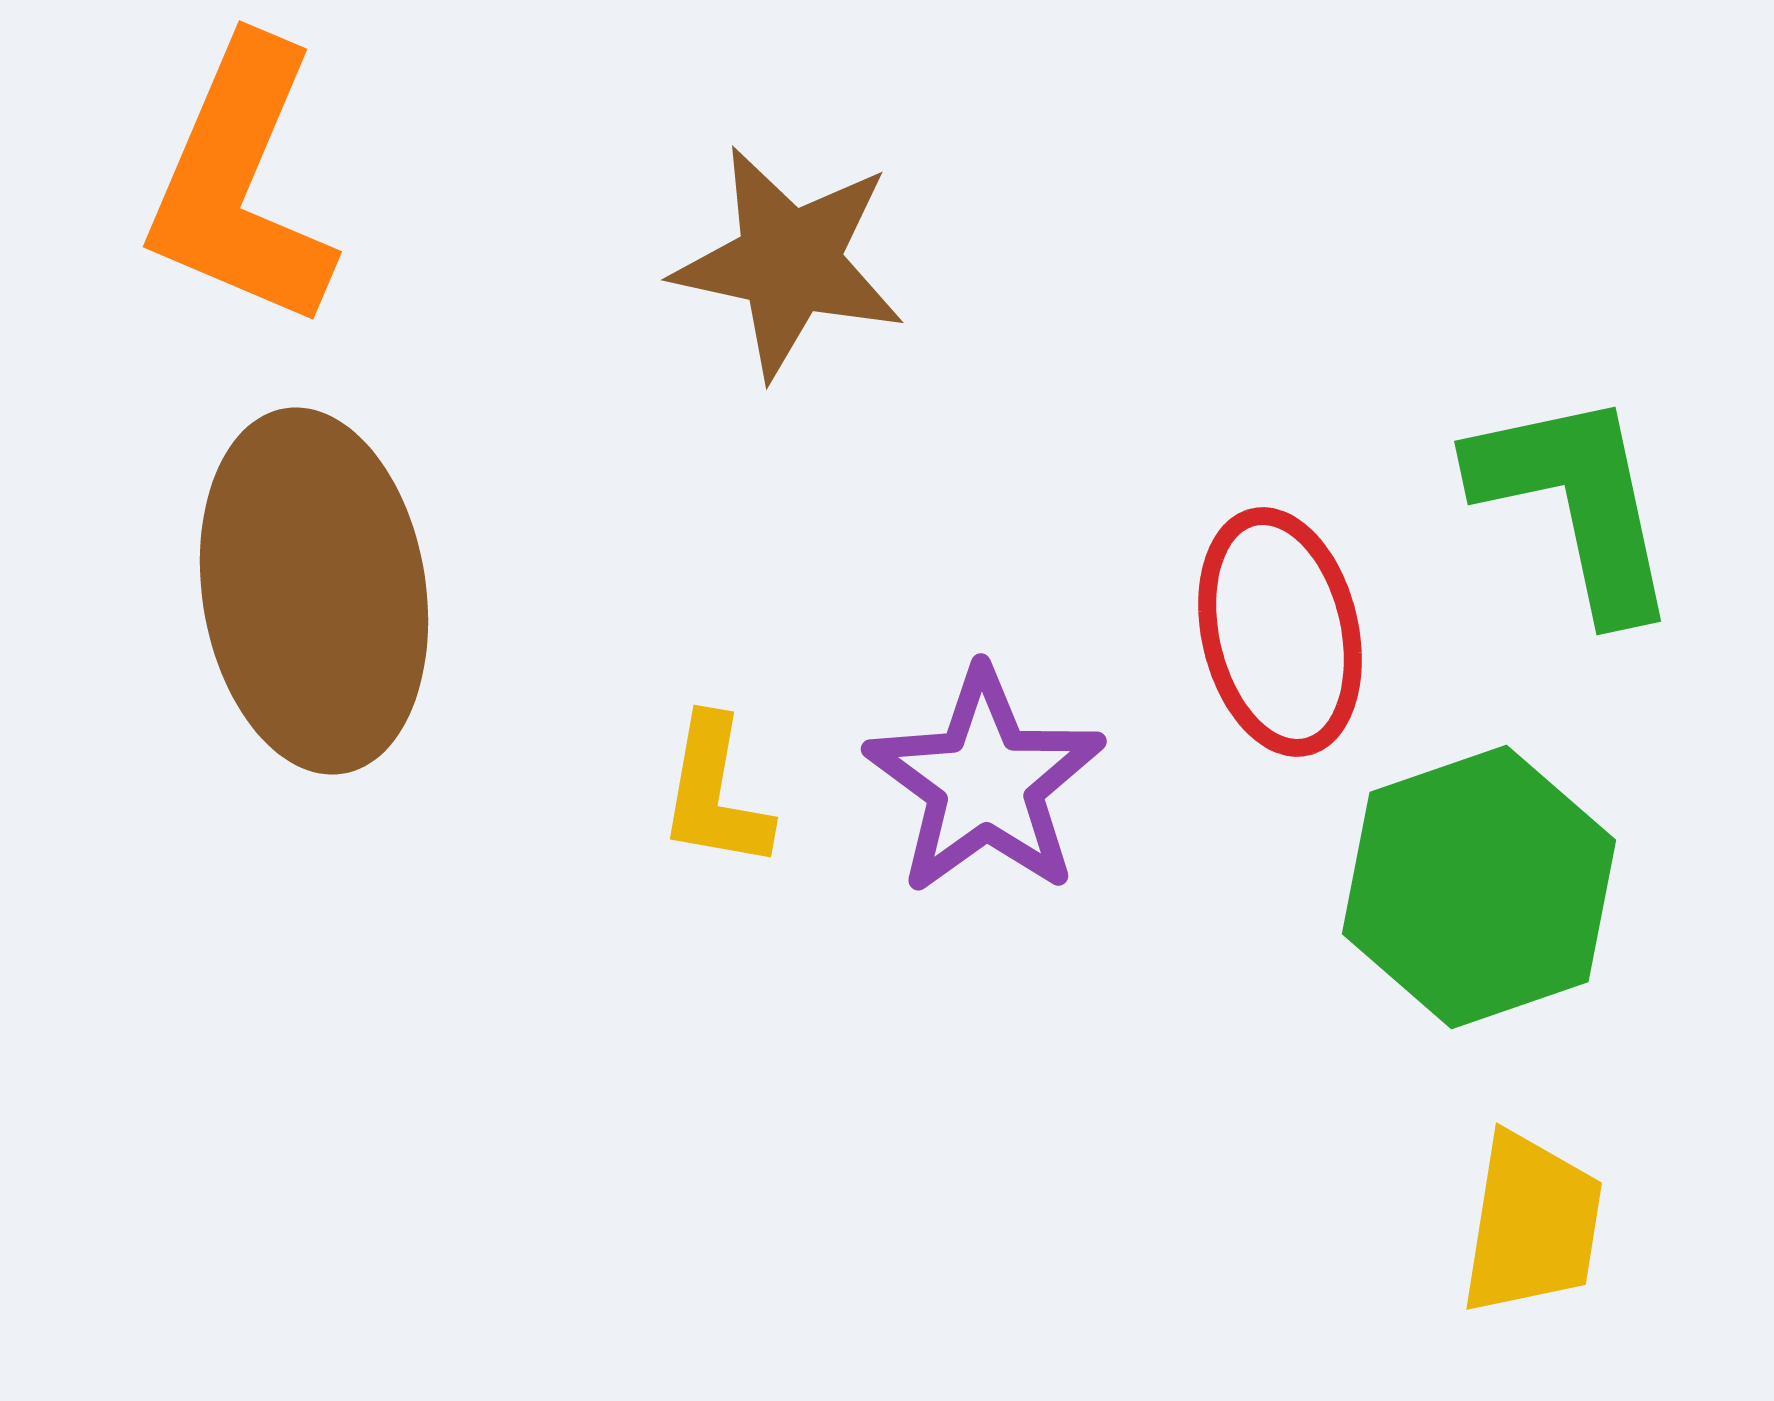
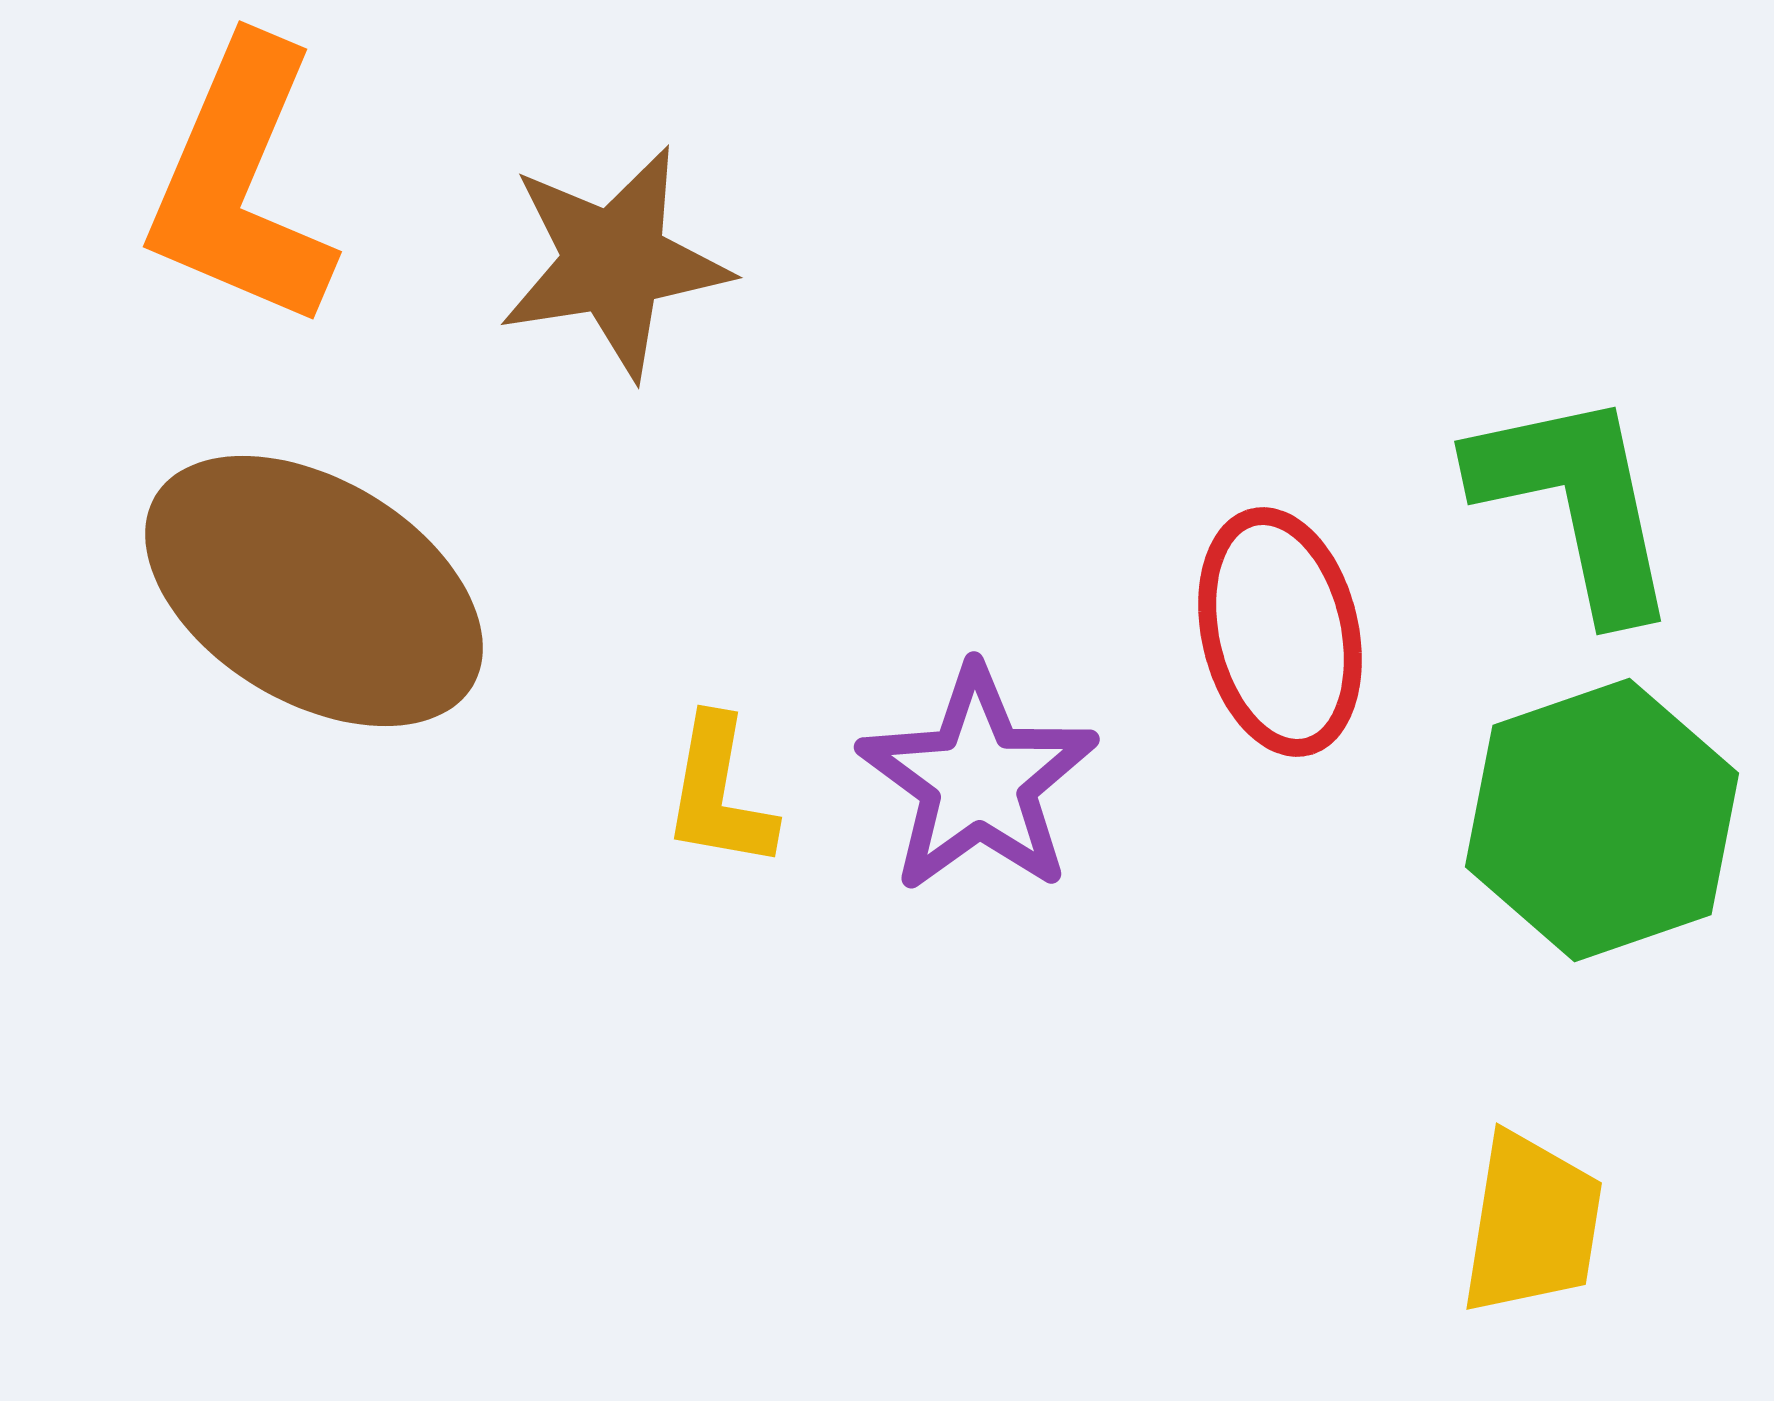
brown star: moved 175 px left; rotated 21 degrees counterclockwise
brown ellipse: rotated 50 degrees counterclockwise
purple star: moved 7 px left, 2 px up
yellow L-shape: moved 4 px right
green hexagon: moved 123 px right, 67 px up
